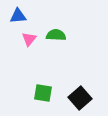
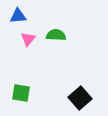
pink triangle: moved 1 px left
green square: moved 22 px left
